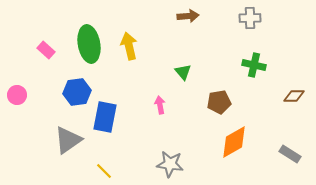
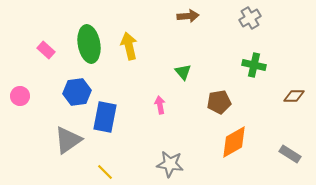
gray cross: rotated 30 degrees counterclockwise
pink circle: moved 3 px right, 1 px down
yellow line: moved 1 px right, 1 px down
